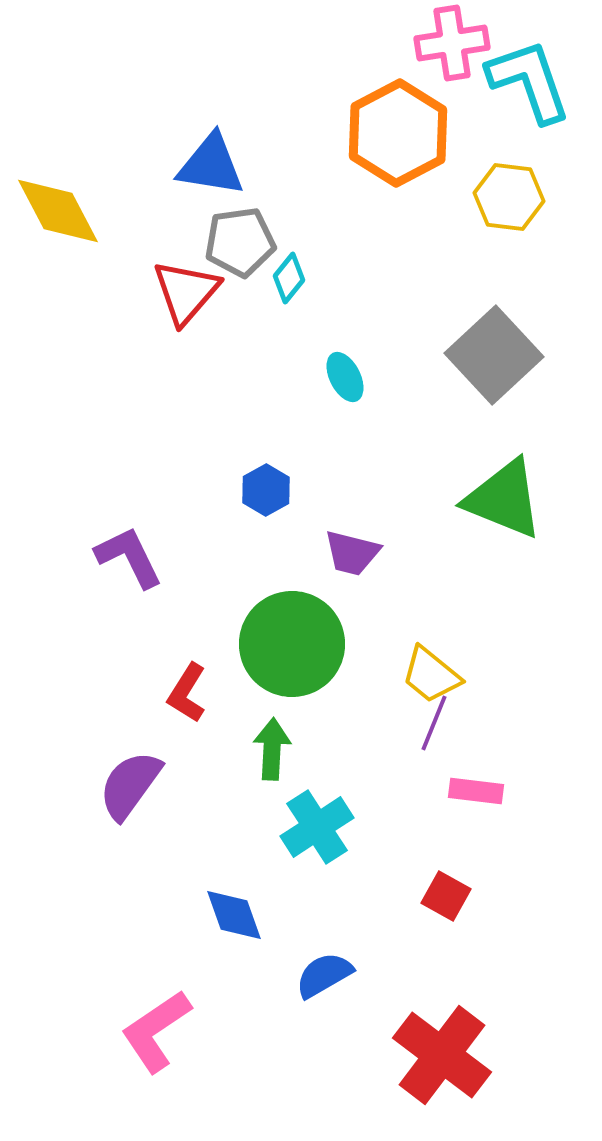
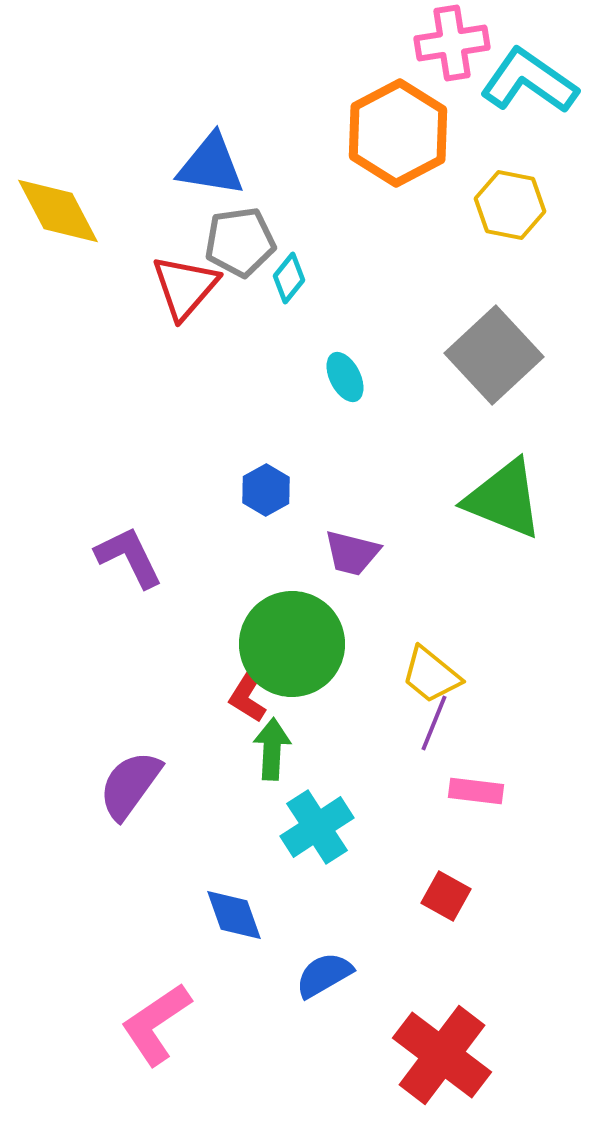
cyan L-shape: rotated 36 degrees counterclockwise
yellow hexagon: moved 1 px right, 8 px down; rotated 4 degrees clockwise
red triangle: moved 1 px left, 5 px up
red L-shape: moved 62 px right
pink L-shape: moved 7 px up
